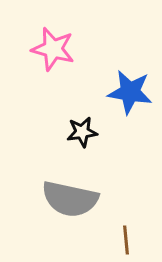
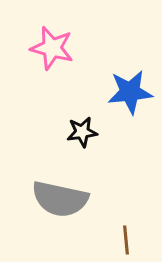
pink star: moved 1 px left, 1 px up
blue star: rotated 15 degrees counterclockwise
gray semicircle: moved 10 px left
